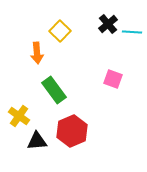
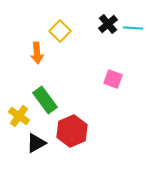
cyan line: moved 1 px right, 4 px up
green rectangle: moved 9 px left, 10 px down
black triangle: moved 1 px left, 2 px down; rotated 25 degrees counterclockwise
